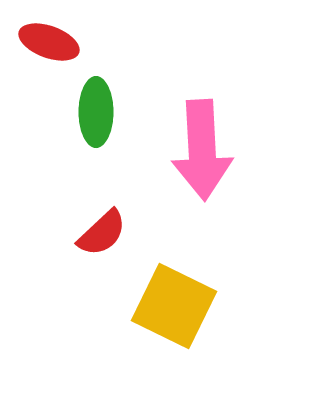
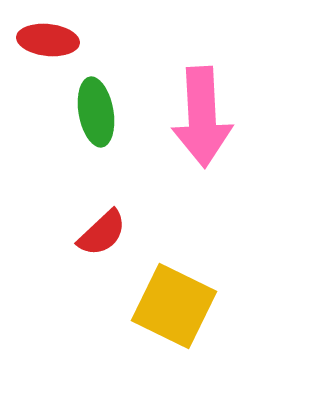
red ellipse: moved 1 px left, 2 px up; rotated 14 degrees counterclockwise
green ellipse: rotated 10 degrees counterclockwise
pink arrow: moved 33 px up
